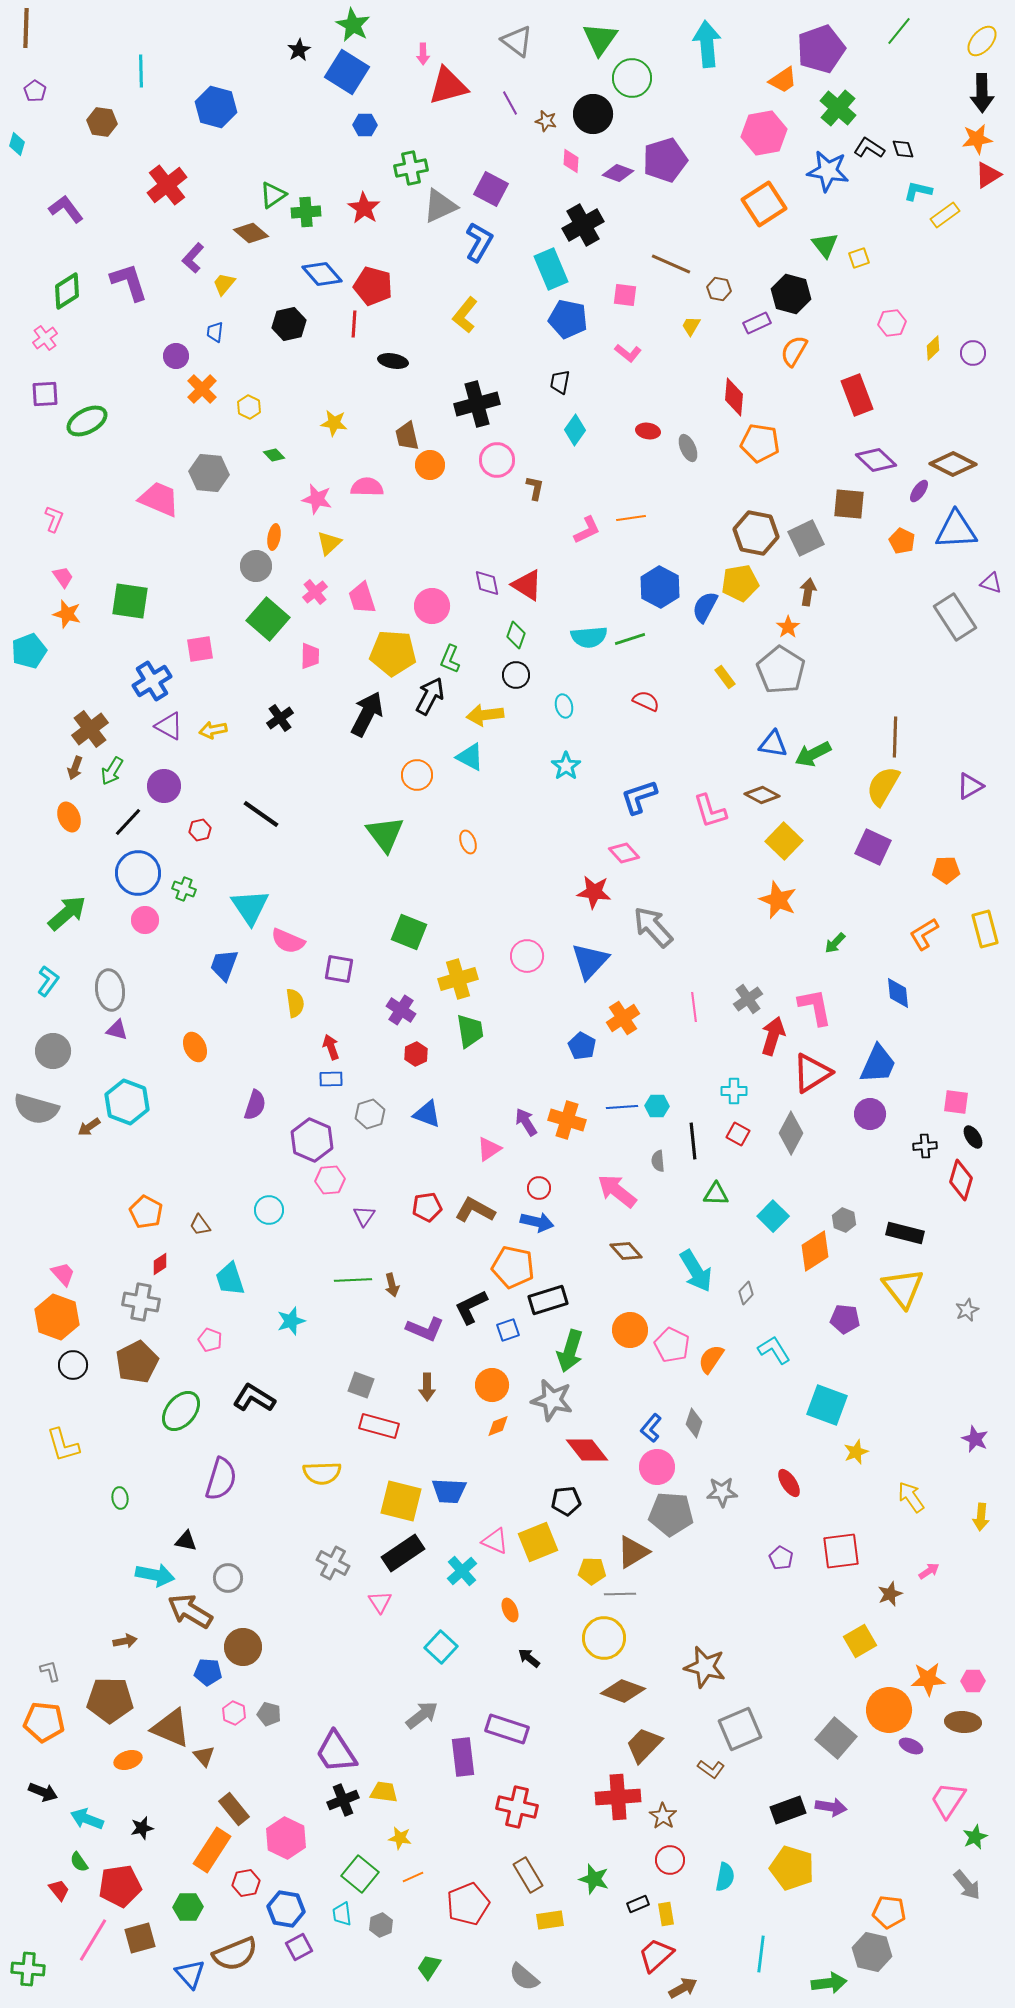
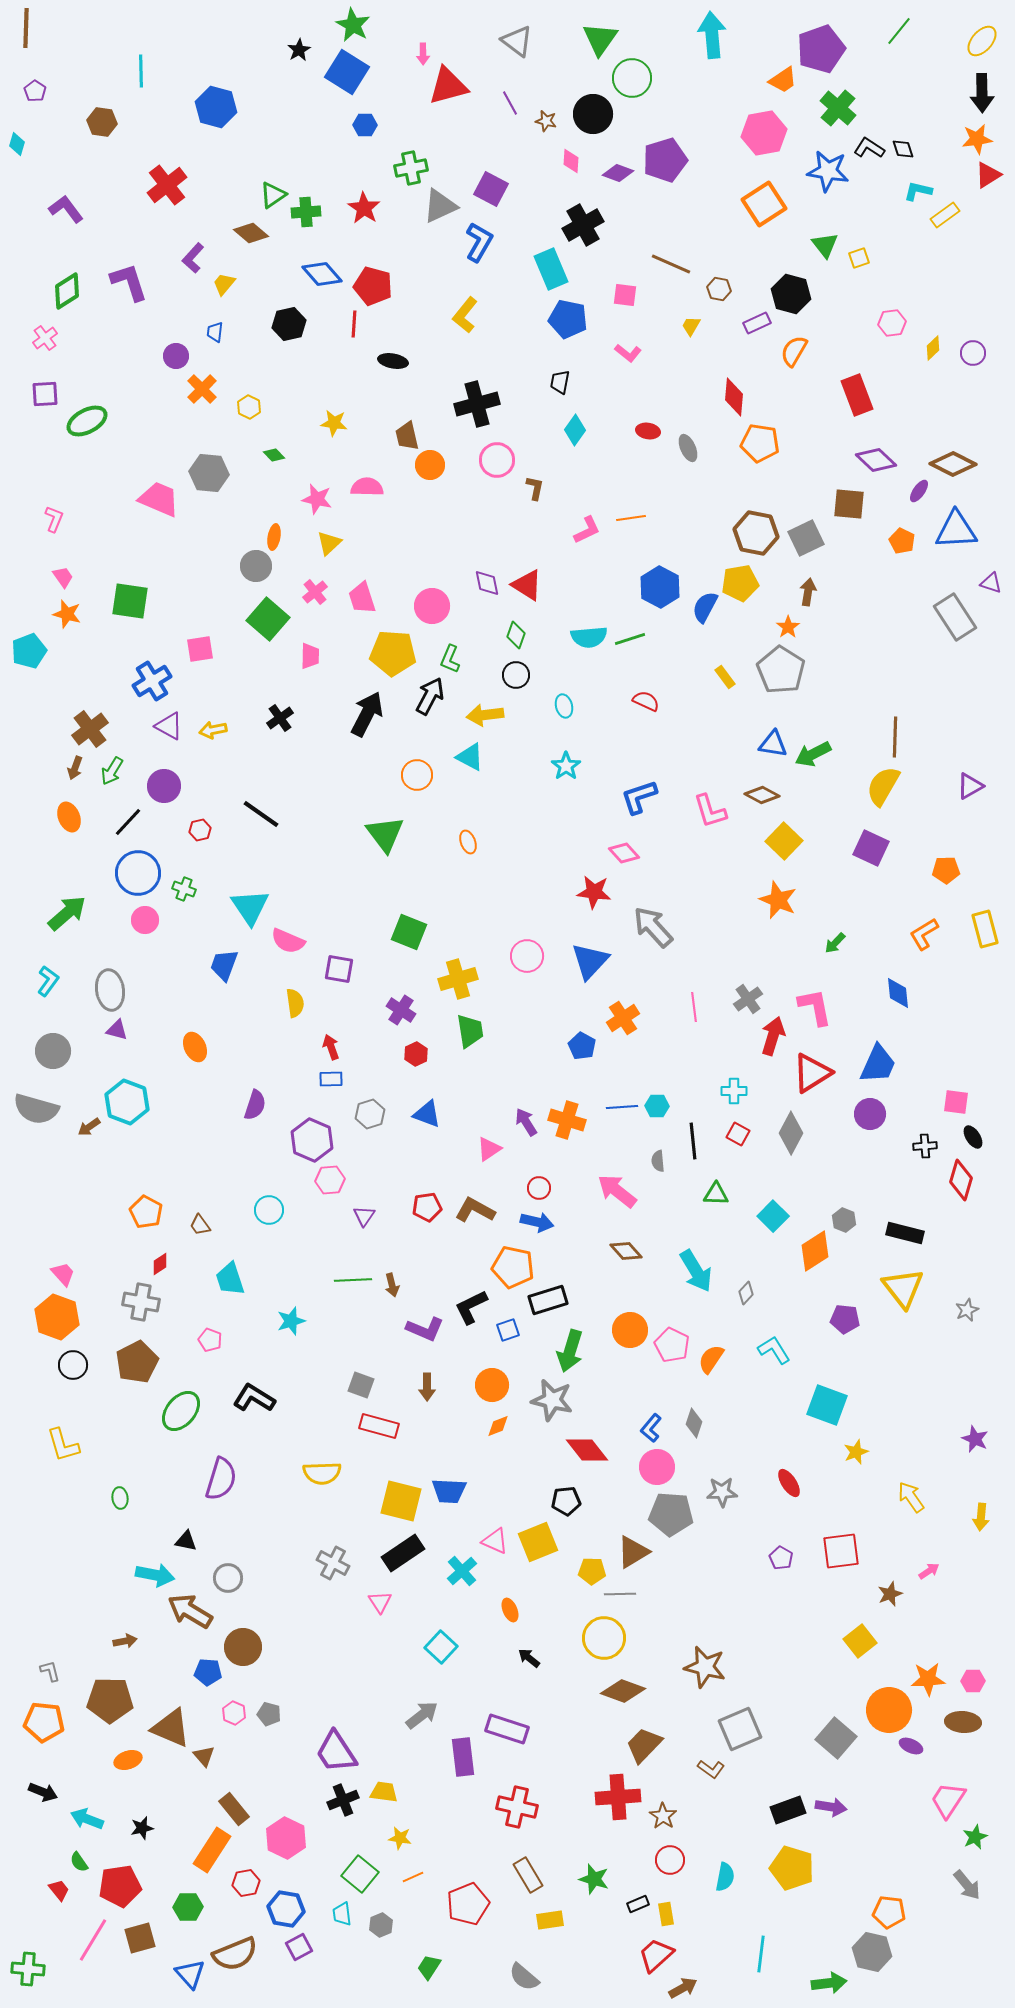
cyan arrow at (707, 44): moved 5 px right, 9 px up
purple square at (873, 847): moved 2 px left, 1 px down
yellow square at (860, 1641): rotated 8 degrees counterclockwise
